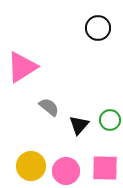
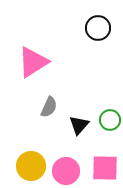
pink triangle: moved 11 px right, 5 px up
gray semicircle: rotated 75 degrees clockwise
